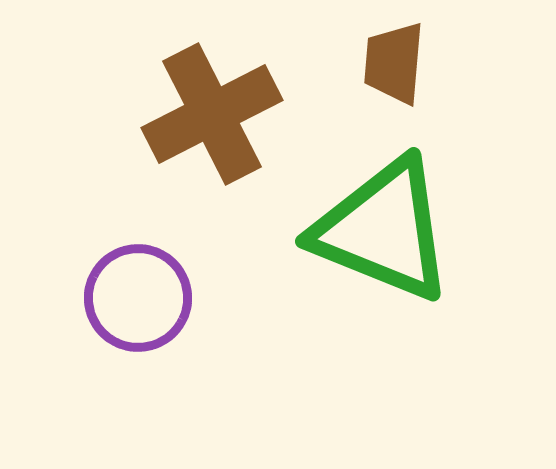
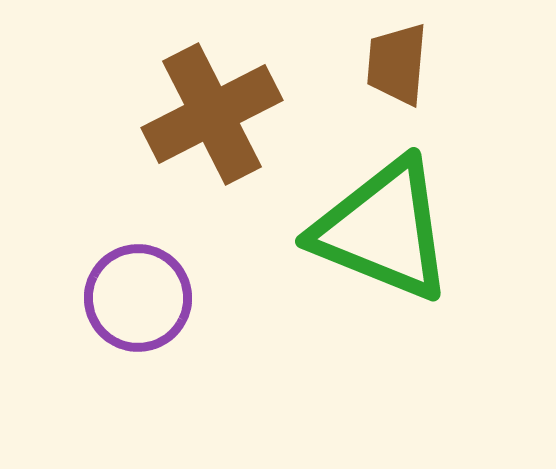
brown trapezoid: moved 3 px right, 1 px down
